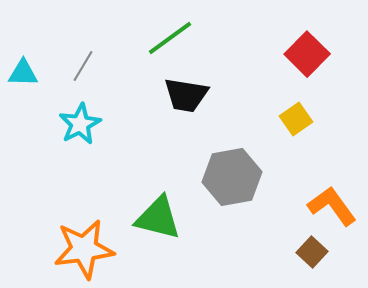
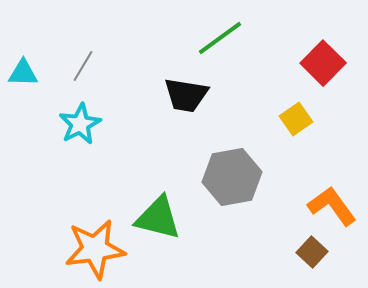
green line: moved 50 px right
red square: moved 16 px right, 9 px down
orange star: moved 11 px right
